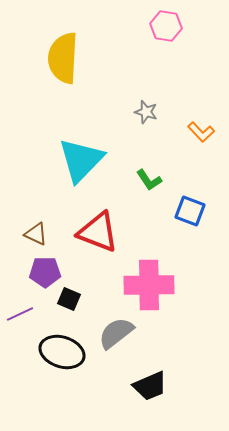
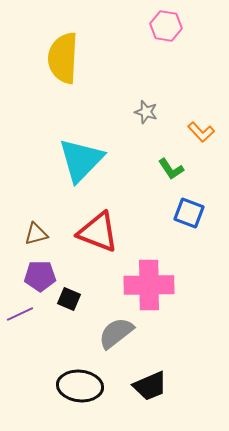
green L-shape: moved 22 px right, 11 px up
blue square: moved 1 px left, 2 px down
brown triangle: rotated 40 degrees counterclockwise
purple pentagon: moved 5 px left, 4 px down
black ellipse: moved 18 px right, 34 px down; rotated 12 degrees counterclockwise
